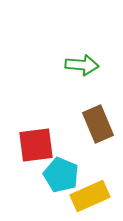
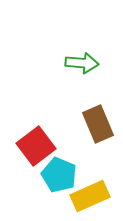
green arrow: moved 2 px up
red square: moved 1 px down; rotated 30 degrees counterclockwise
cyan pentagon: moved 2 px left
